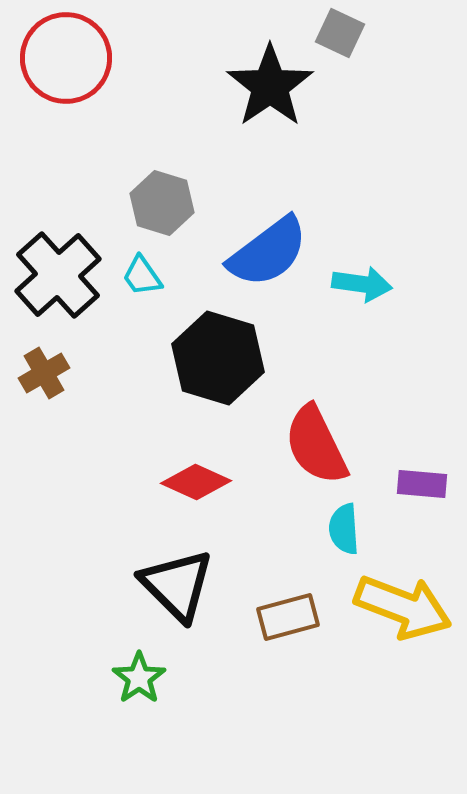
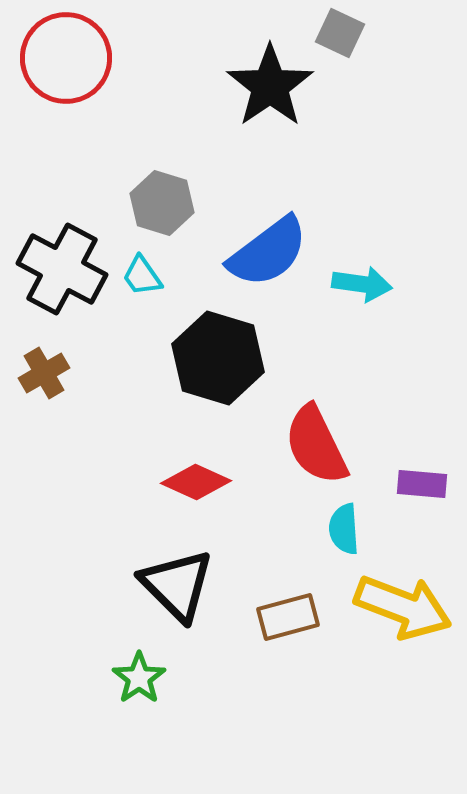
black cross: moved 4 px right, 6 px up; rotated 20 degrees counterclockwise
